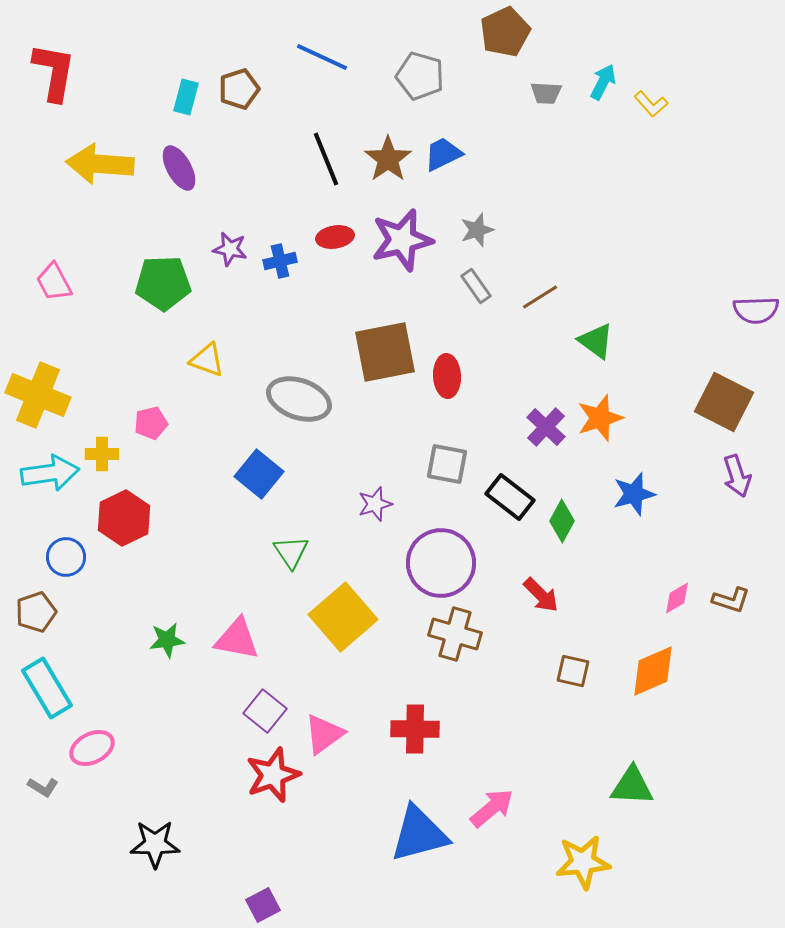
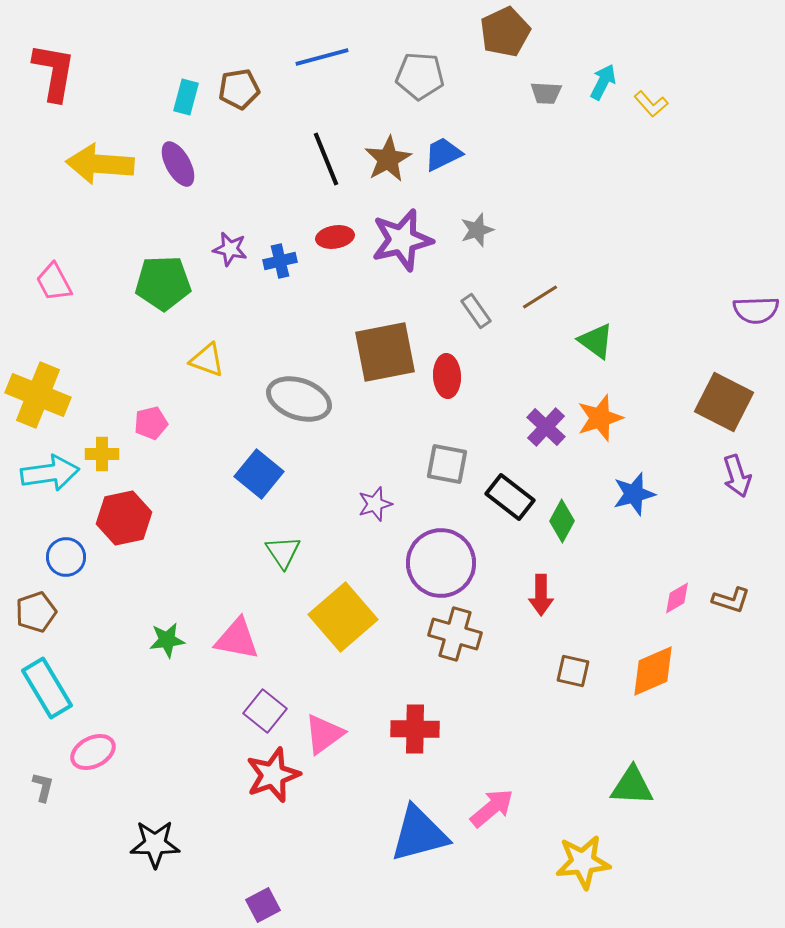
blue line at (322, 57): rotated 40 degrees counterclockwise
gray pentagon at (420, 76): rotated 12 degrees counterclockwise
brown pentagon at (239, 89): rotated 9 degrees clockwise
brown star at (388, 159): rotated 6 degrees clockwise
purple ellipse at (179, 168): moved 1 px left, 4 px up
gray rectangle at (476, 286): moved 25 px down
red hexagon at (124, 518): rotated 14 degrees clockwise
green triangle at (291, 552): moved 8 px left
red arrow at (541, 595): rotated 45 degrees clockwise
pink ellipse at (92, 748): moved 1 px right, 4 px down
gray L-shape at (43, 787): rotated 108 degrees counterclockwise
